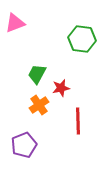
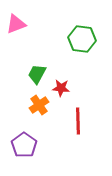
pink triangle: moved 1 px right, 1 px down
red star: rotated 18 degrees clockwise
purple pentagon: rotated 15 degrees counterclockwise
